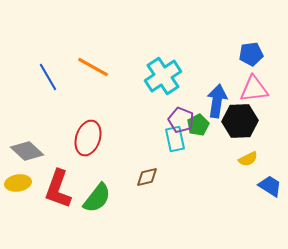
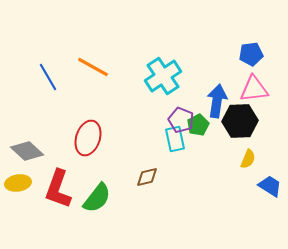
yellow semicircle: rotated 42 degrees counterclockwise
